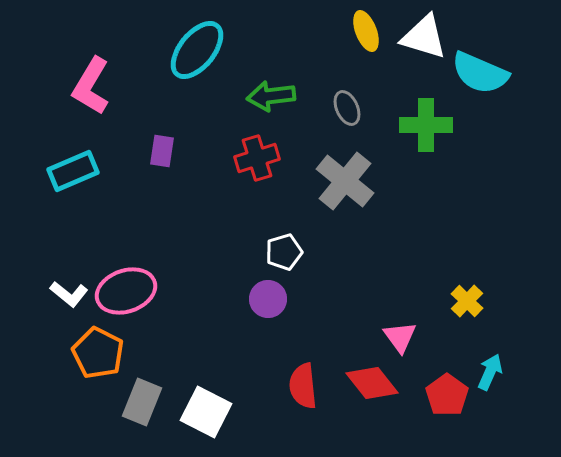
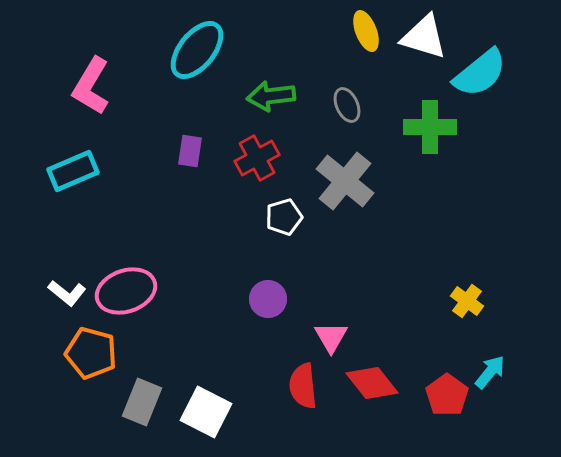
cyan semicircle: rotated 62 degrees counterclockwise
gray ellipse: moved 3 px up
green cross: moved 4 px right, 2 px down
purple rectangle: moved 28 px right
red cross: rotated 12 degrees counterclockwise
white pentagon: moved 35 px up
white L-shape: moved 2 px left, 1 px up
yellow cross: rotated 8 degrees counterclockwise
pink triangle: moved 69 px left; rotated 6 degrees clockwise
orange pentagon: moved 7 px left; rotated 12 degrees counterclockwise
cyan arrow: rotated 15 degrees clockwise
